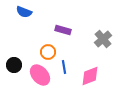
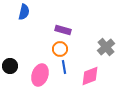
blue semicircle: rotated 98 degrees counterclockwise
gray cross: moved 3 px right, 8 px down
orange circle: moved 12 px right, 3 px up
black circle: moved 4 px left, 1 px down
pink ellipse: rotated 60 degrees clockwise
